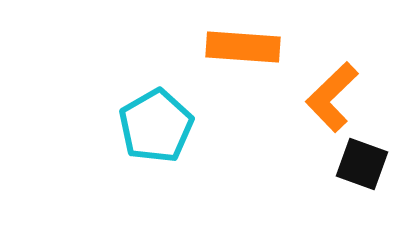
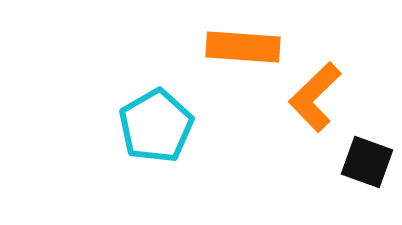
orange L-shape: moved 17 px left
black square: moved 5 px right, 2 px up
